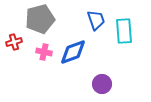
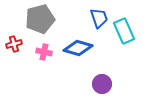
blue trapezoid: moved 3 px right, 2 px up
cyan rectangle: rotated 20 degrees counterclockwise
red cross: moved 2 px down
blue diamond: moved 5 px right, 4 px up; rotated 36 degrees clockwise
